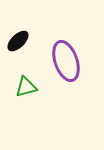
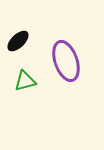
green triangle: moved 1 px left, 6 px up
